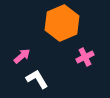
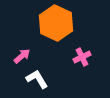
orange hexagon: moved 6 px left; rotated 12 degrees counterclockwise
pink cross: moved 3 px left
